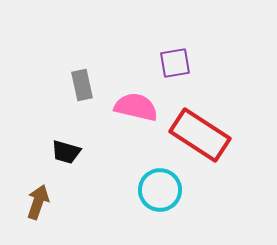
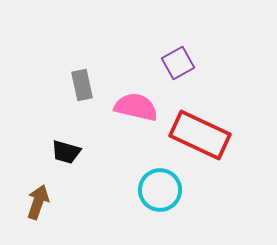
purple square: moved 3 px right; rotated 20 degrees counterclockwise
red rectangle: rotated 8 degrees counterclockwise
